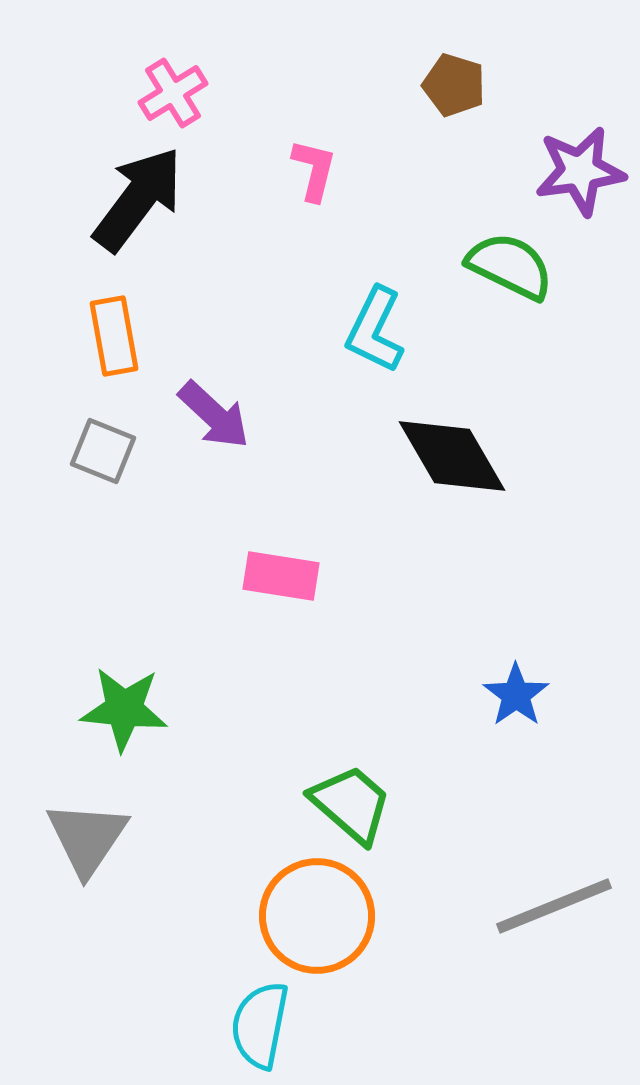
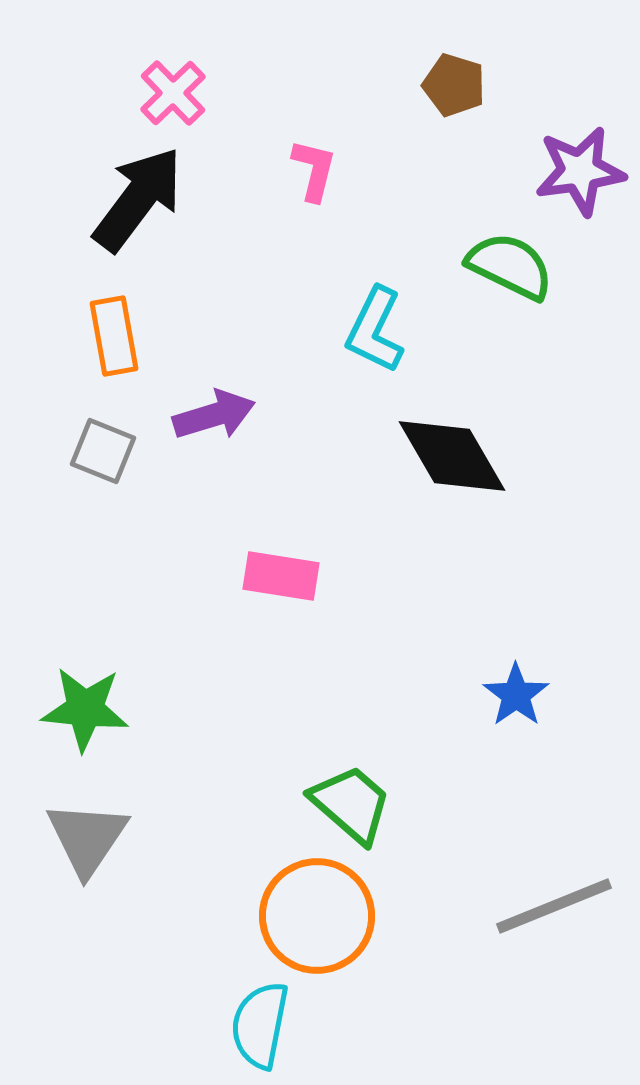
pink cross: rotated 12 degrees counterclockwise
purple arrow: rotated 60 degrees counterclockwise
green star: moved 39 px left
